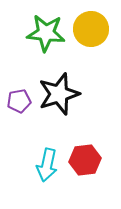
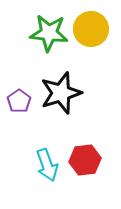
green star: moved 3 px right
black star: moved 2 px right, 1 px up
purple pentagon: rotated 25 degrees counterclockwise
cyan arrow: rotated 32 degrees counterclockwise
